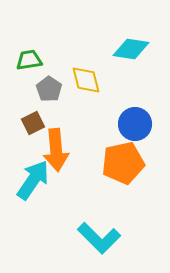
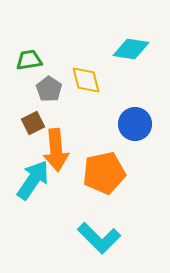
orange pentagon: moved 19 px left, 10 px down
